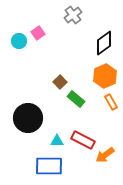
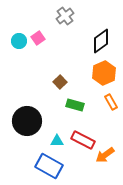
gray cross: moved 8 px left, 1 px down
pink square: moved 5 px down
black diamond: moved 3 px left, 2 px up
orange hexagon: moved 1 px left, 3 px up
green rectangle: moved 1 px left, 6 px down; rotated 24 degrees counterclockwise
black circle: moved 1 px left, 3 px down
blue rectangle: rotated 28 degrees clockwise
